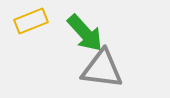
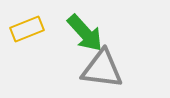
yellow rectangle: moved 4 px left, 8 px down
